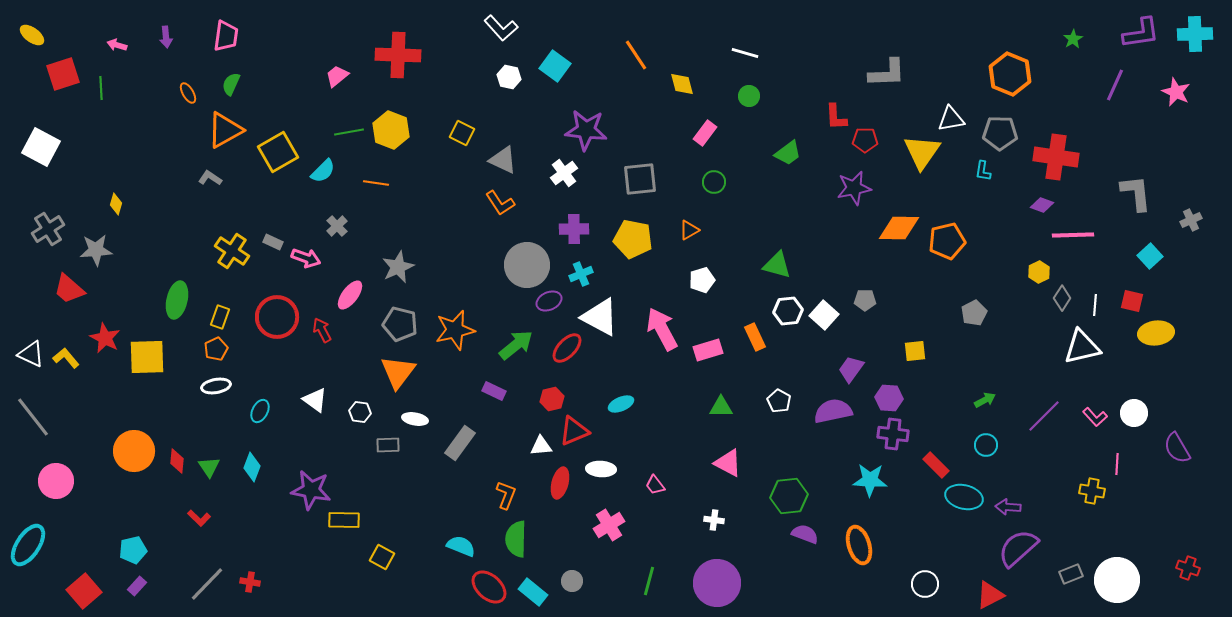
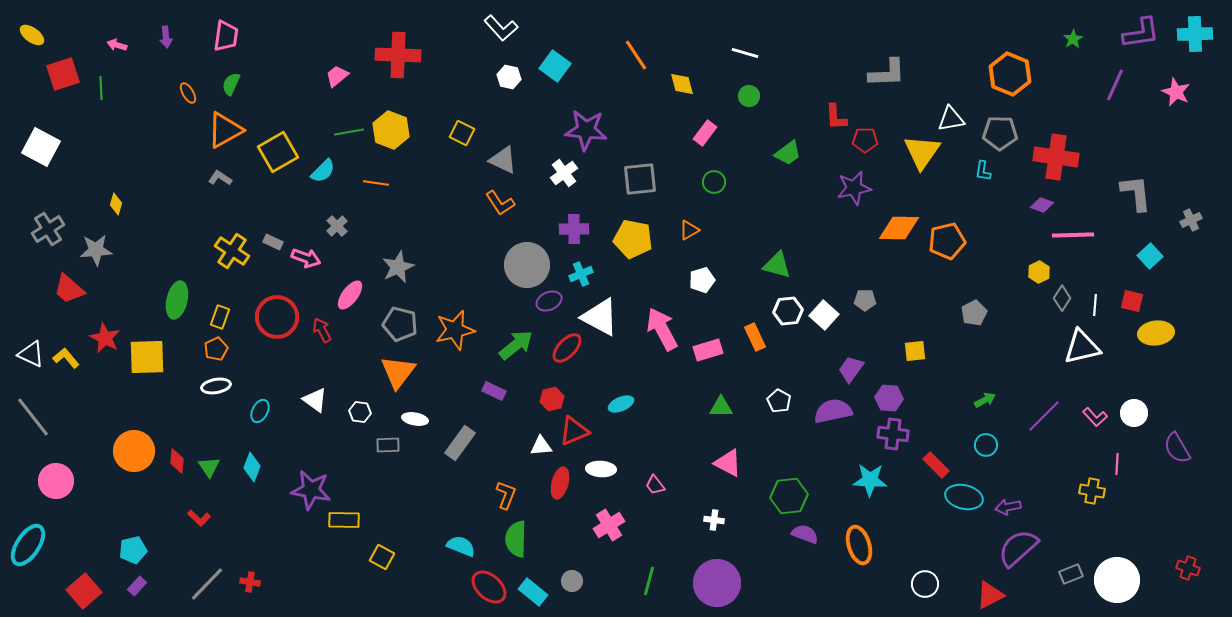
gray L-shape at (210, 178): moved 10 px right
purple arrow at (1008, 507): rotated 15 degrees counterclockwise
